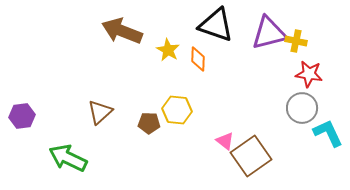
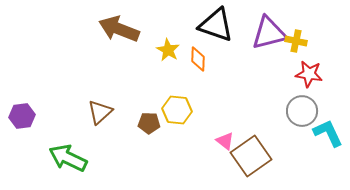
brown arrow: moved 3 px left, 2 px up
gray circle: moved 3 px down
